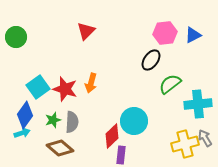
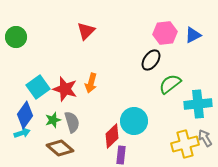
gray semicircle: rotated 20 degrees counterclockwise
